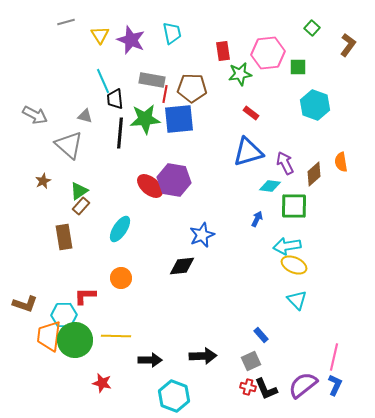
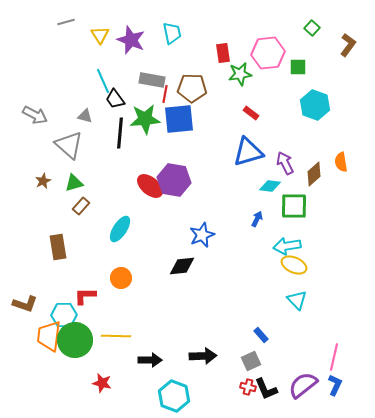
red rectangle at (223, 51): moved 2 px down
black trapezoid at (115, 99): rotated 30 degrees counterclockwise
green triangle at (79, 191): moved 5 px left, 8 px up; rotated 18 degrees clockwise
brown rectangle at (64, 237): moved 6 px left, 10 px down
